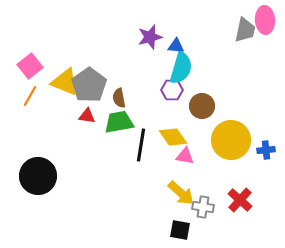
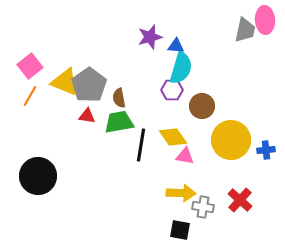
yellow arrow: rotated 40 degrees counterclockwise
